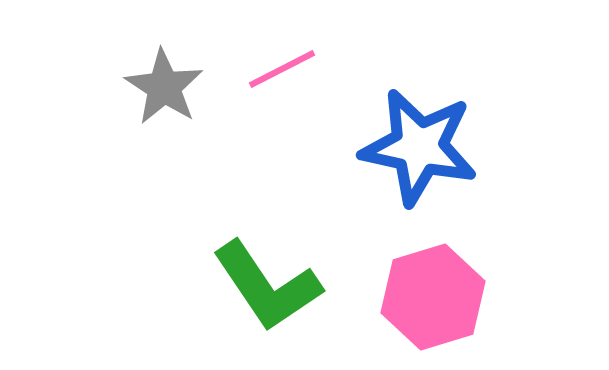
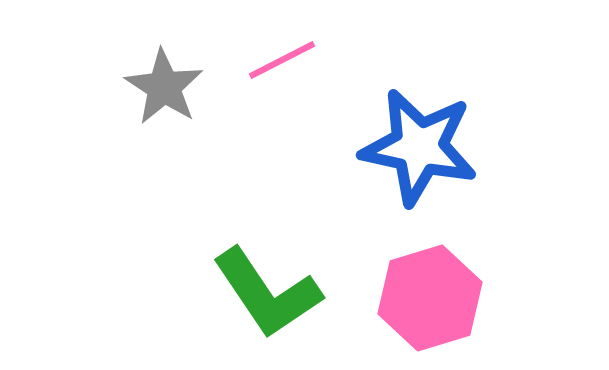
pink line: moved 9 px up
green L-shape: moved 7 px down
pink hexagon: moved 3 px left, 1 px down
